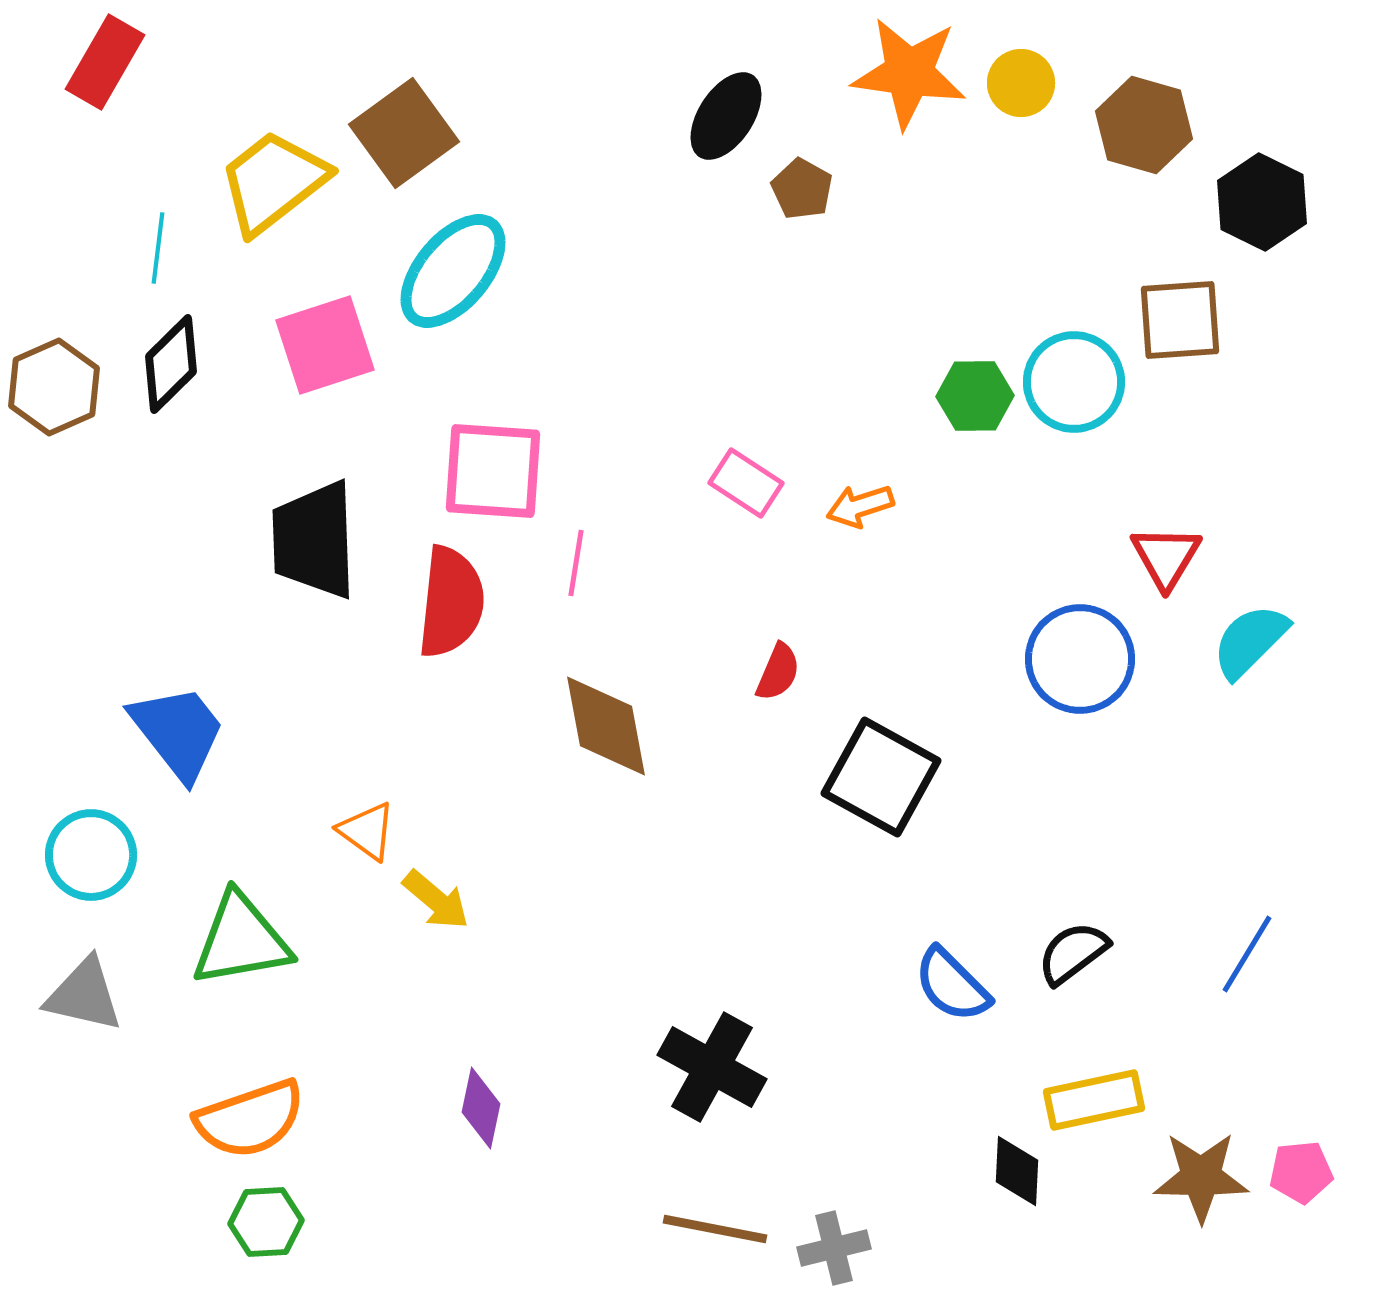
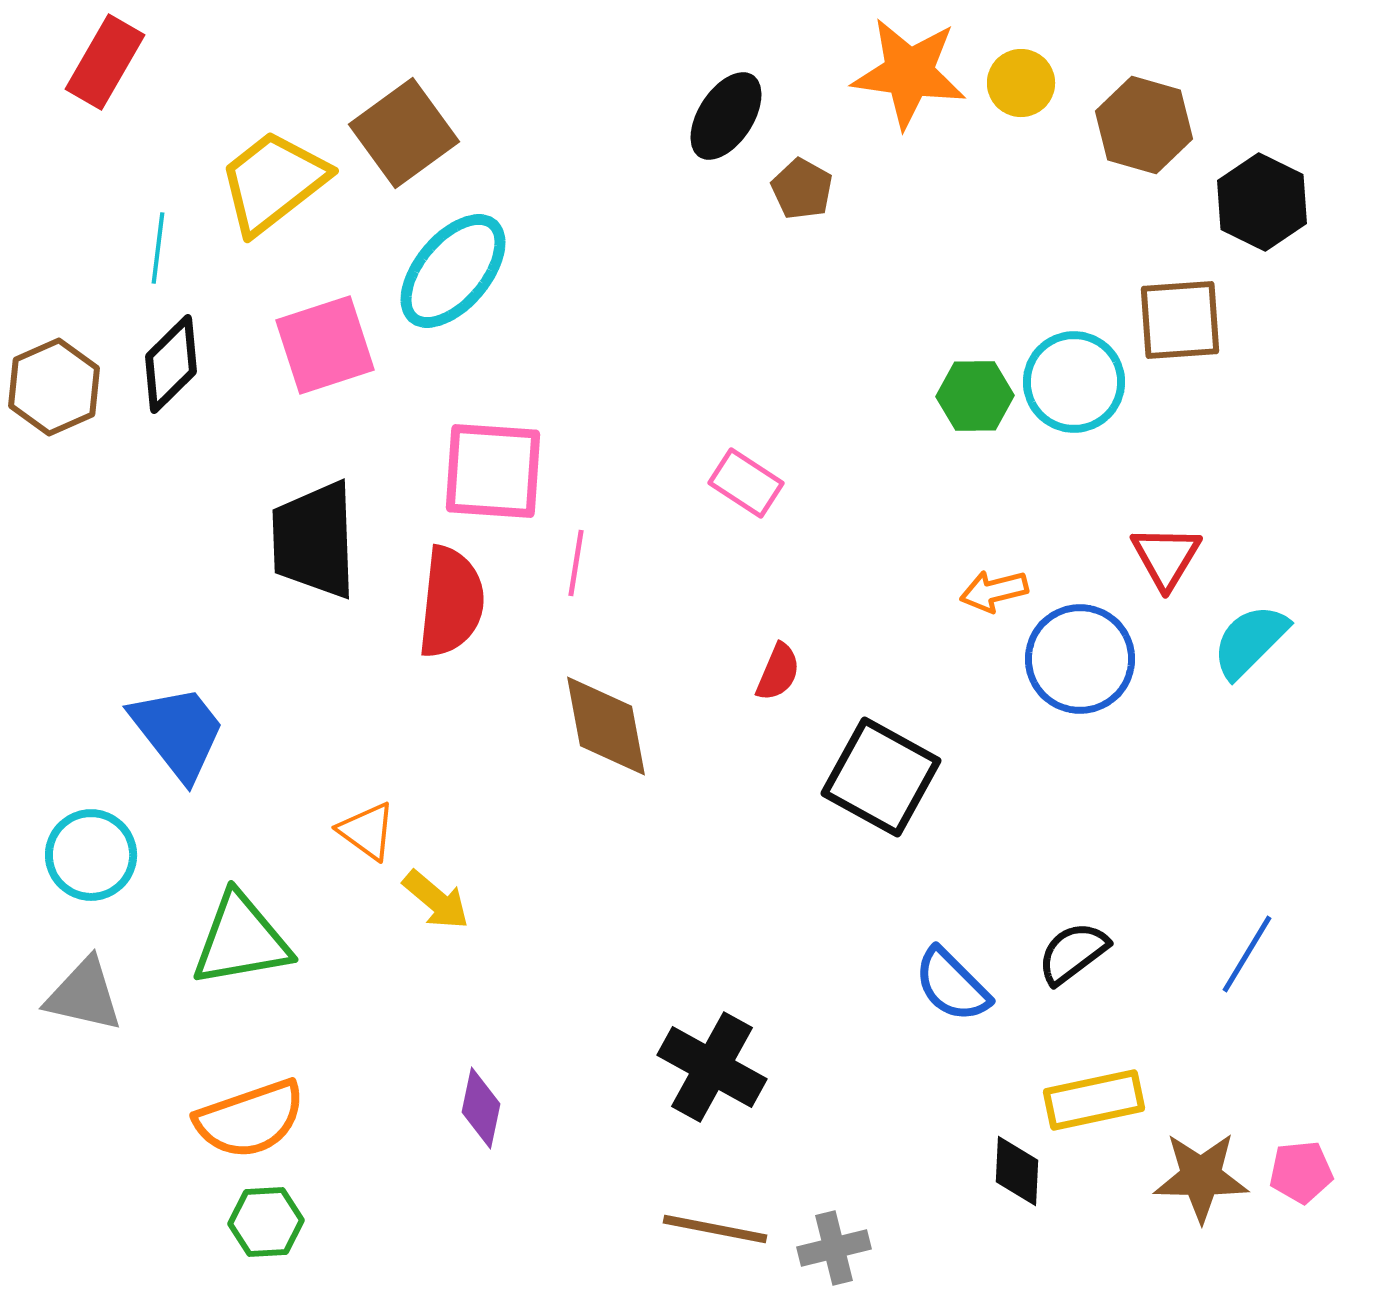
orange arrow at (860, 506): moved 134 px right, 85 px down; rotated 4 degrees clockwise
